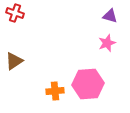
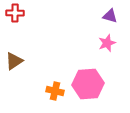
red cross: rotated 18 degrees counterclockwise
orange cross: rotated 18 degrees clockwise
